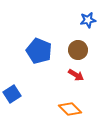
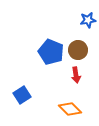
blue pentagon: moved 12 px right, 1 px down
red arrow: rotated 49 degrees clockwise
blue square: moved 10 px right, 1 px down
